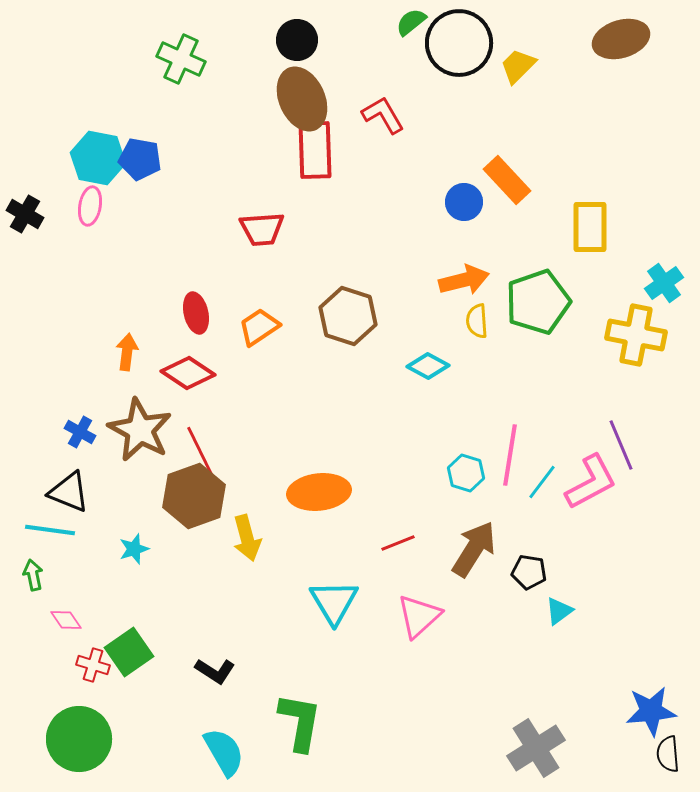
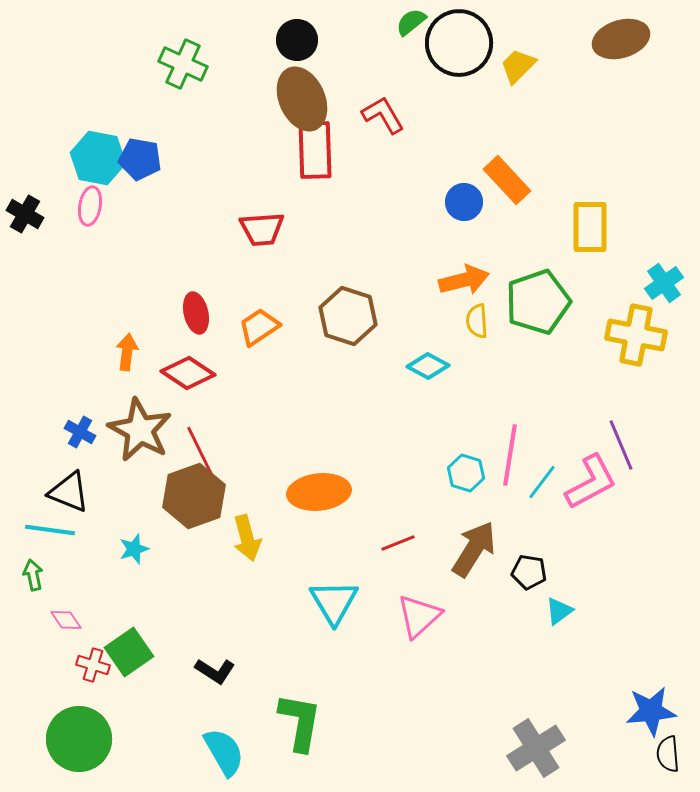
green cross at (181, 59): moved 2 px right, 5 px down
